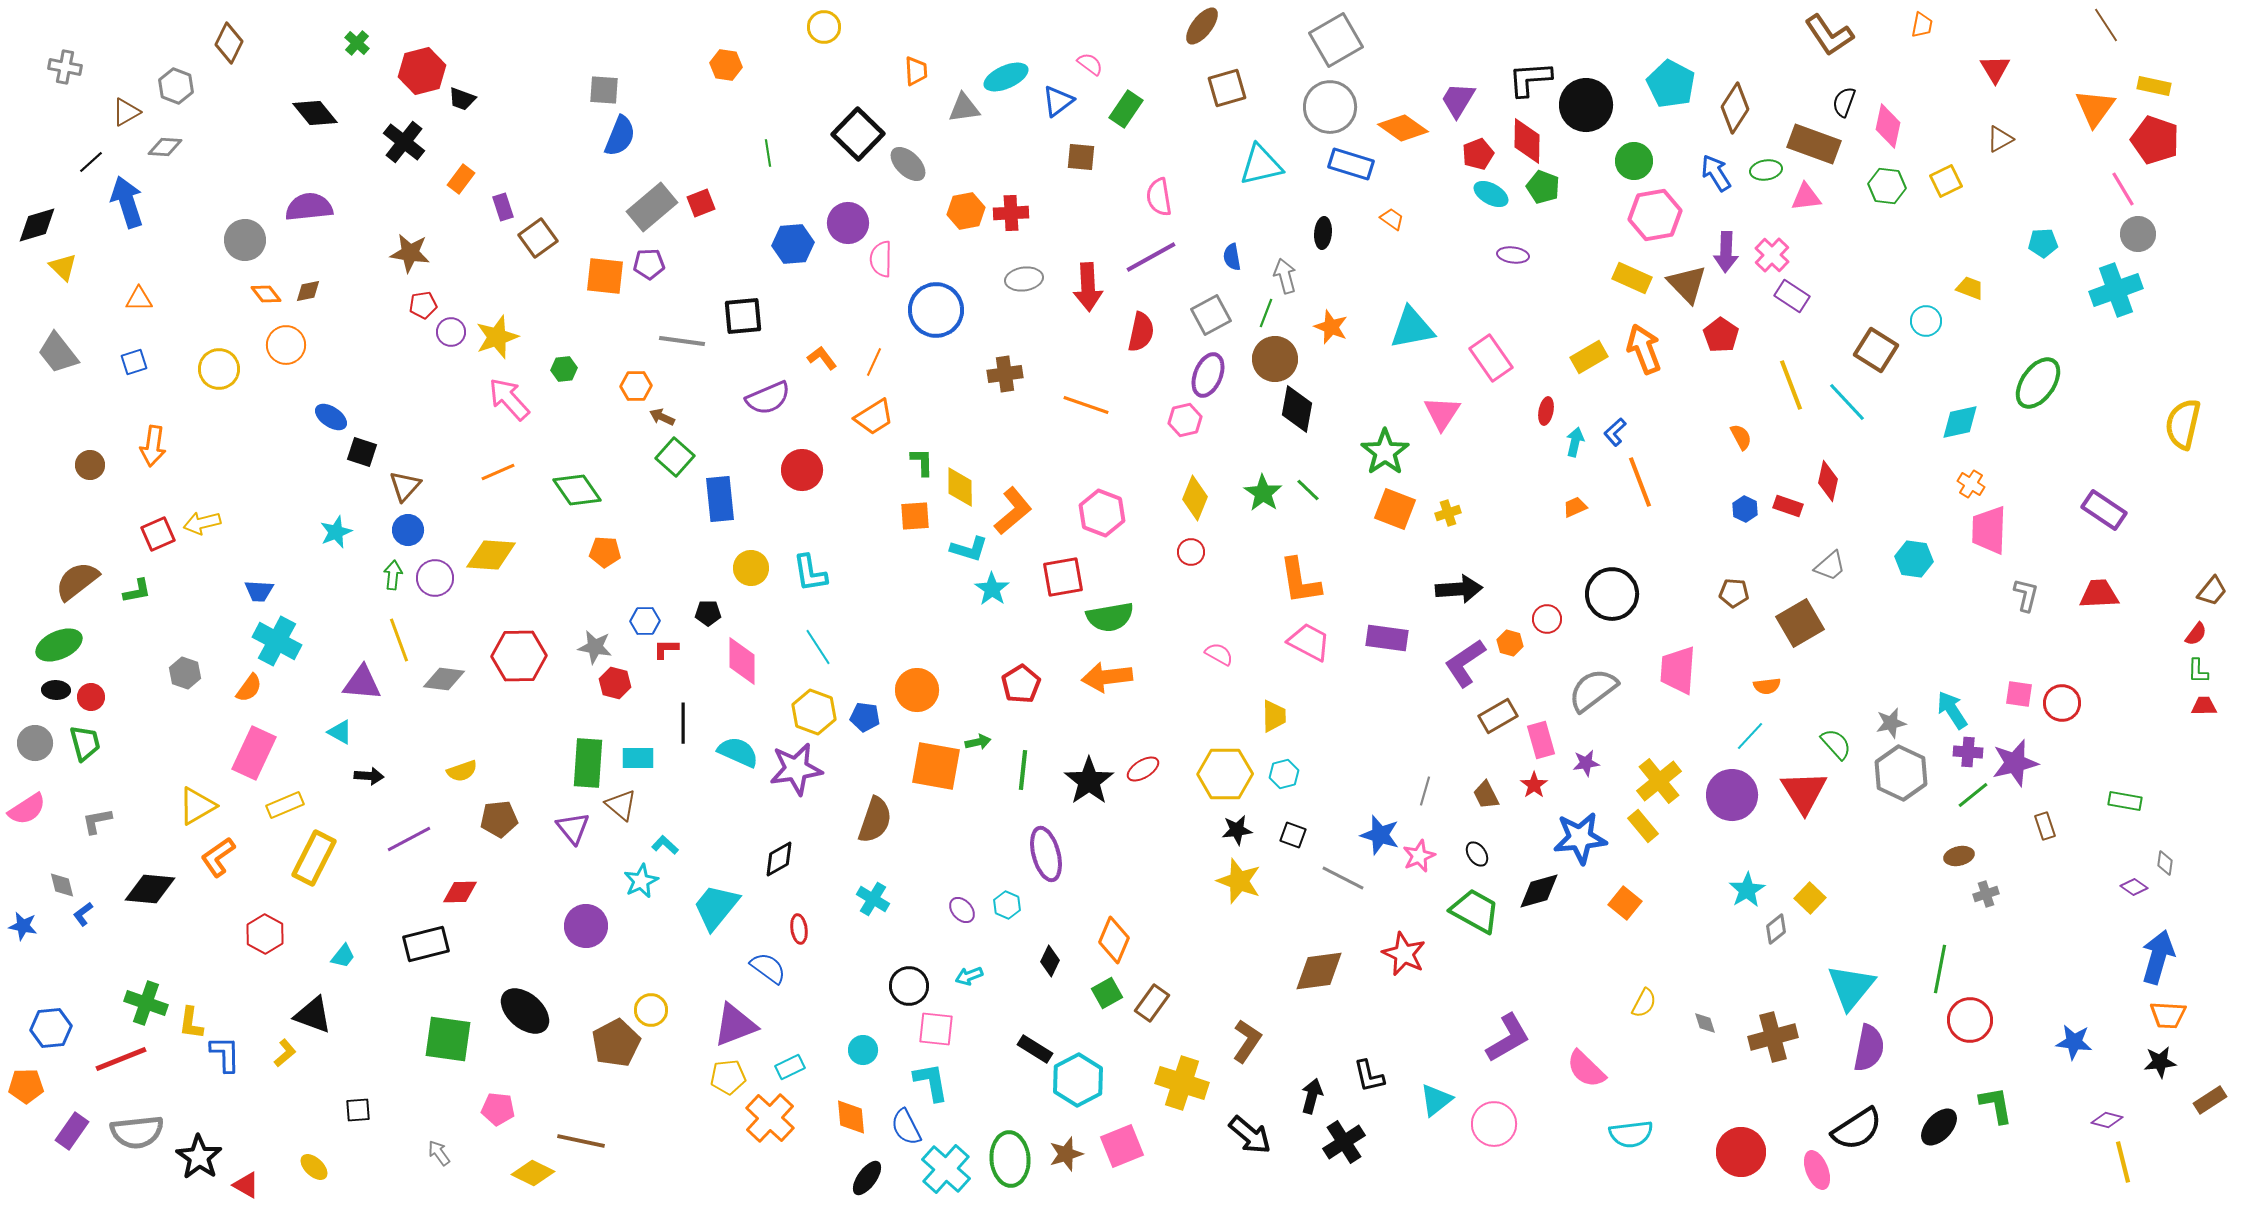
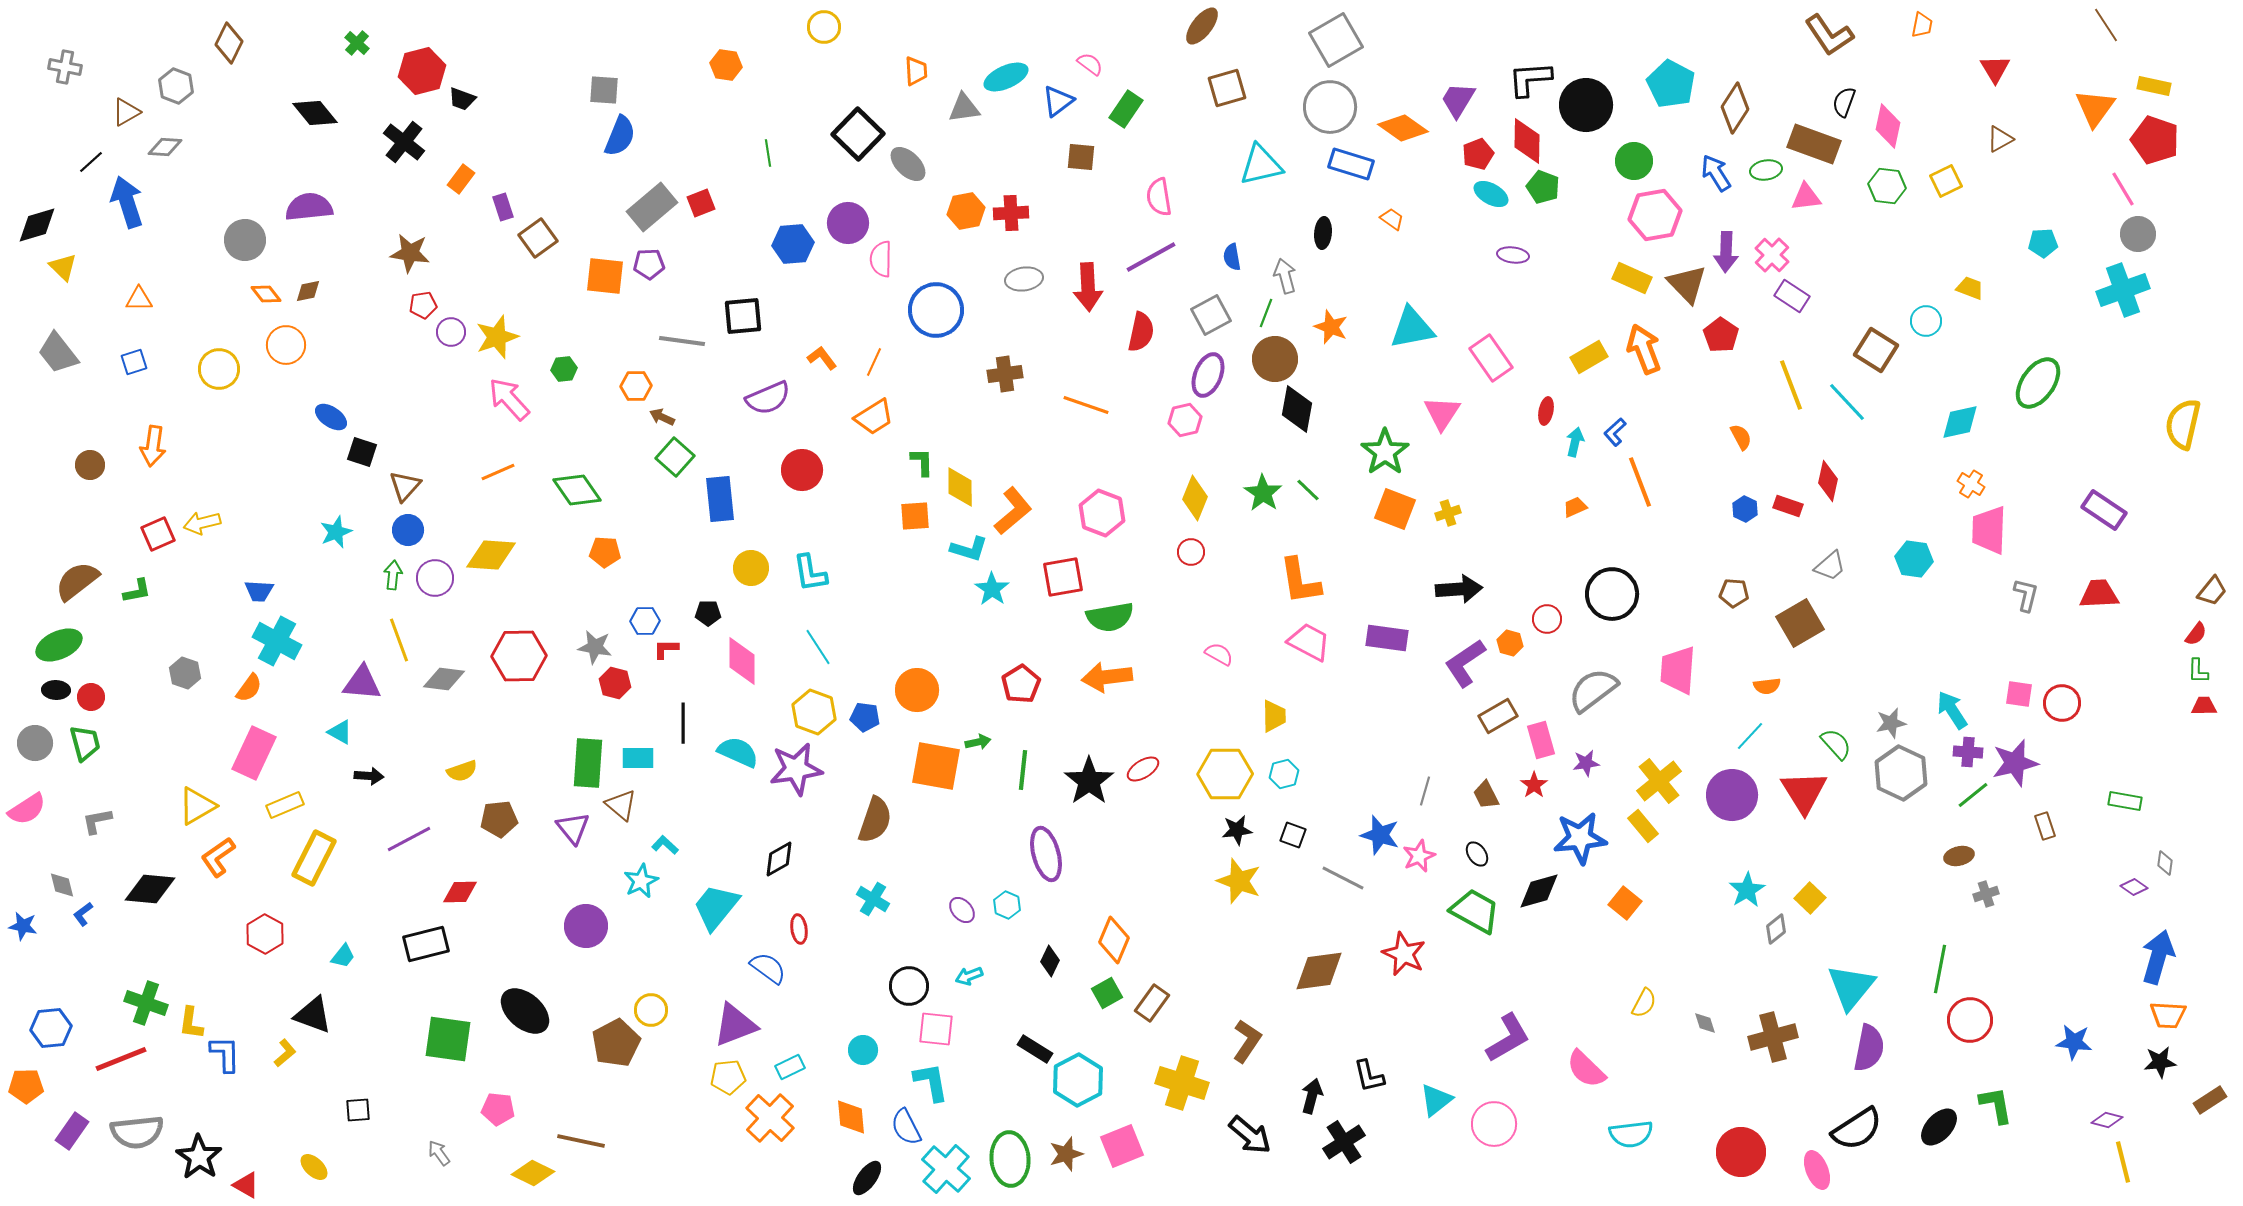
cyan cross at (2116, 290): moved 7 px right
